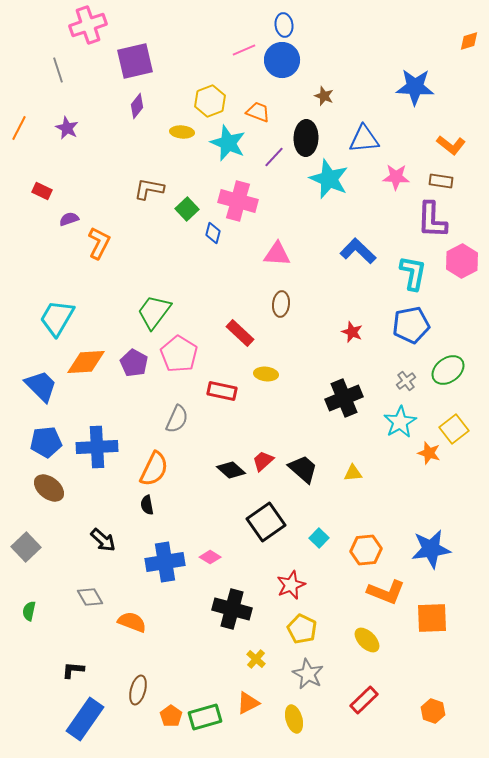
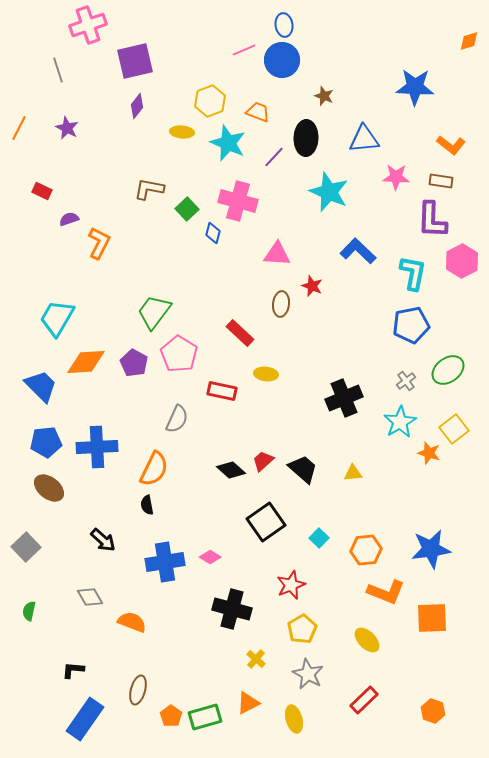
cyan star at (329, 179): moved 13 px down
red star at (352, 332): moved 40 px left, 46 px up
yellow pentagon at (302, 629): rotated 16 degrees clockwise
